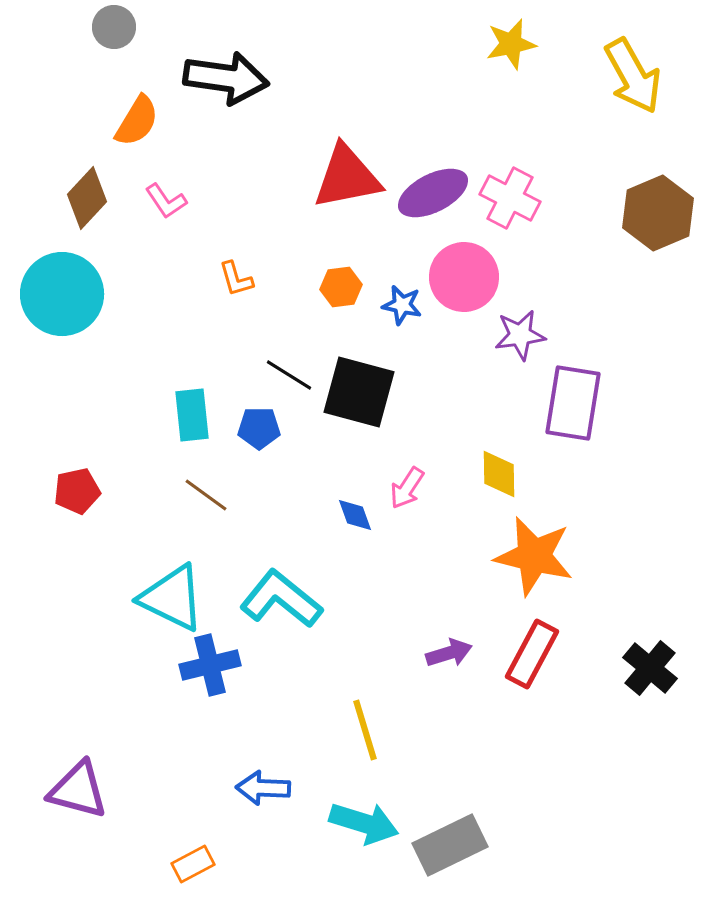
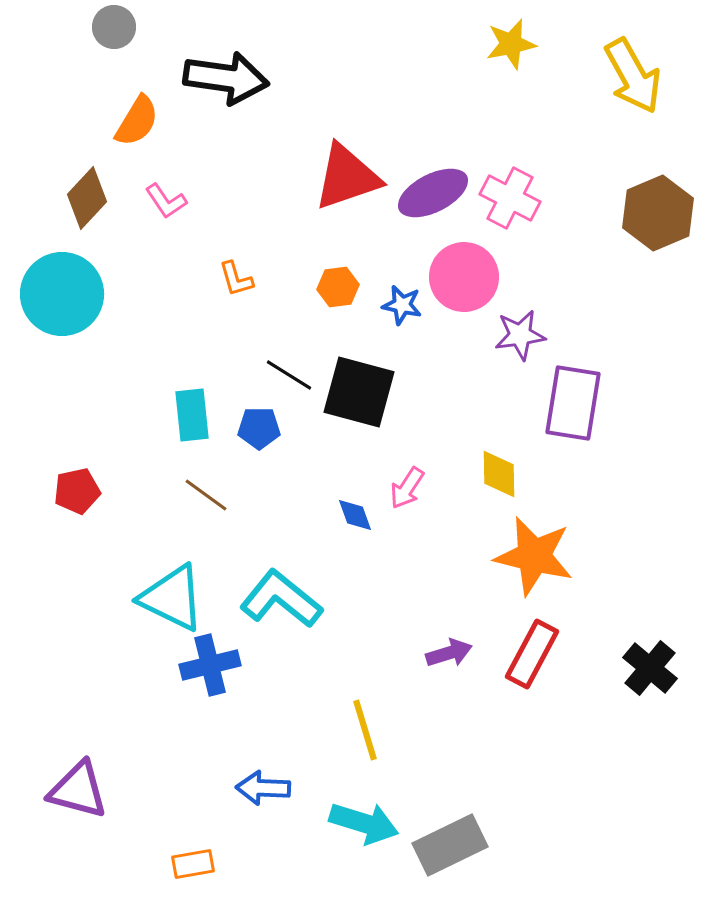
red triangle: rotated 8 degrees counterclockwise
orange hexagon: moved 3 px left
orange rectangle: rotated 18 degrees clockwise
